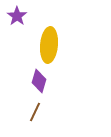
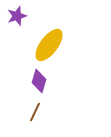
purple star: rotated 18 degrees clockwise
yellow ellipse: rotated 32 degrees clockwise
